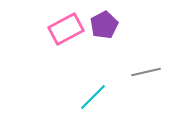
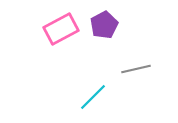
pink rectangle: moved 5 px left
gray line: moved 10 px left, 3 px up
